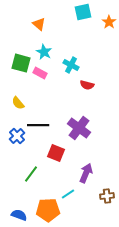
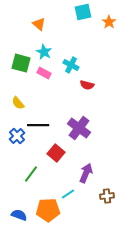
pink rectangle: moved 4 px right
red square: rotated 18 degrees clockwise
